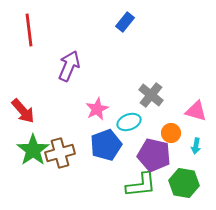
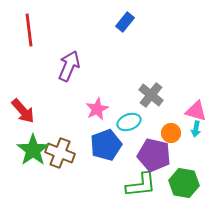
cyan arrow: moved 17 px up
brown cross: rotated 36 degrees clockwise
